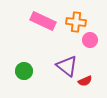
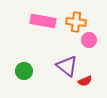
pink rectangle: rotated 15 degrees counterclockwise
pink circle: moved 1 px left
